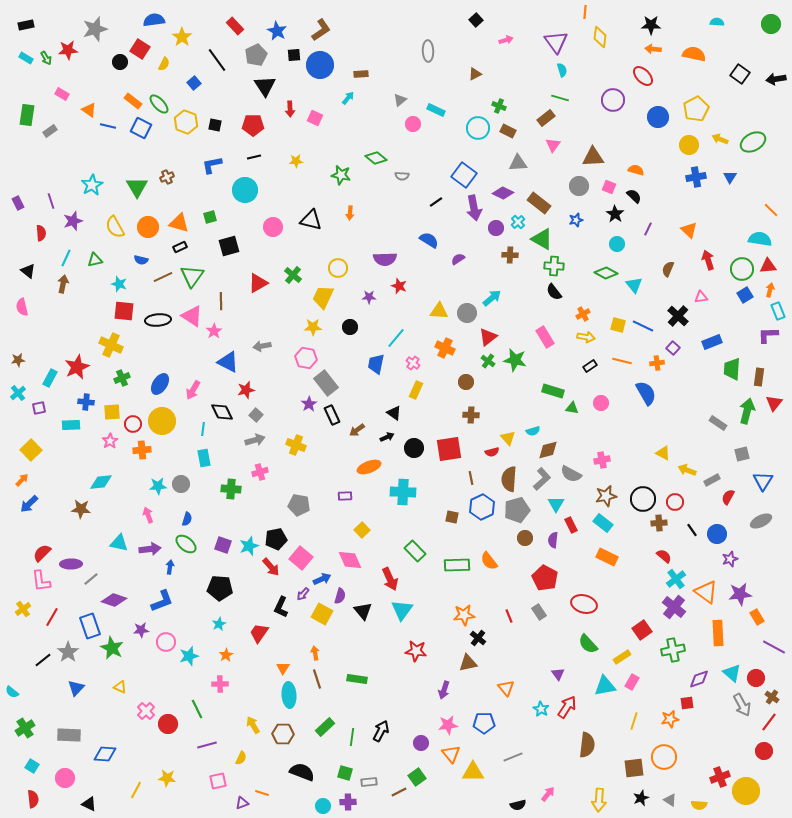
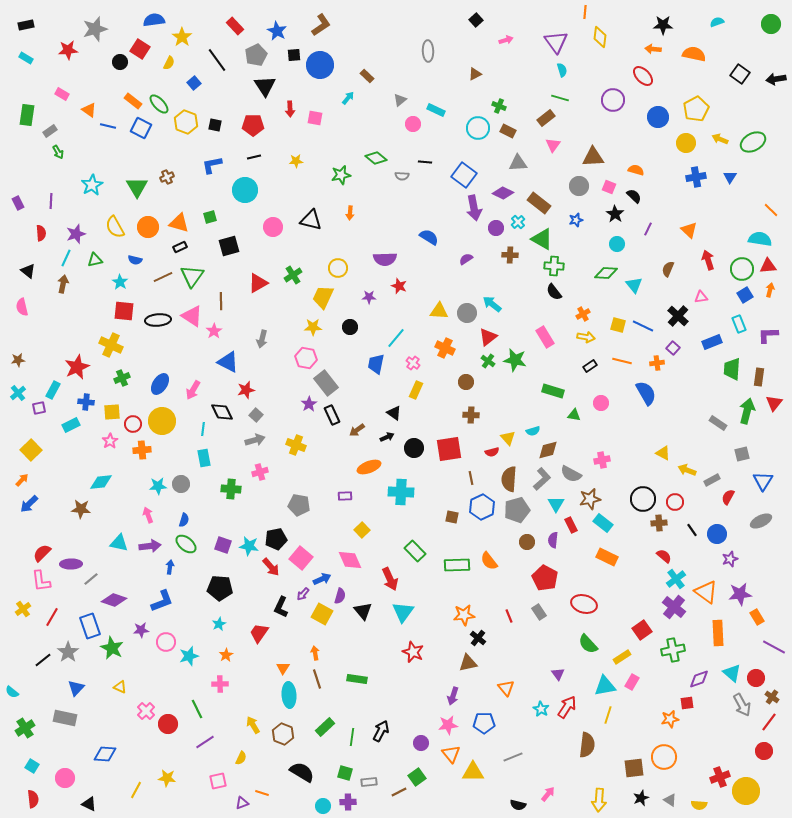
cyan semicircle at (717, 22): rotated 24 degrees counterclockwise
black star at (651, 25): moved 12 px right
brown L-shape at (321, 30): moved 5 px up
green arrow at (46, 58): moved 12 px right, 94 px down
yellow semicircle at (164, 64): moved 5 px right, 1 px up
brown rectangle at (361, 74): moved 6 px right, 2 px down; rotated 48 degrees clockwise
pink square at (315, 118): rotated 14 degrees counterclockwise
yellow circle at (689, 145): moved 3 px left, 2 px up
green star at (341, 175): rotated 24 degrees counterclockwise
purple line at (51, 201): rotated 21 degrees clockwise
black line at (436, 202): moved 11 px left, 40 px up; rotated 40 degrees clockwise
purple star at (73, 221): moved 3 px right, 13 px down
blue semicircle at (429, 240): moved 3 px up
purple semicircle at (458, 259): moved 8 px right
blue semicircle at (141, 260): moved 6 px left
green diamond at (606, 273): rotated 25 degrees counterclockwise
green cross at (293, 275): rotated 18 degrees clockwise
cyan star at (119, 284): moved 1 px right, 2 px up; rotated 14 degrees clockwise
cyan arrow at (492, 298): moved 6 px down; rotated 102 degrees counterclockwise
cyan rectangle at (778, 311): moved 39 px left, 13 px down
gray arrow at (262, 346): moved 7 px up; rotated 66 degrees counterclockwise
cyan rectangle at (50, 378): moved 3 px right, 12 px down
green triangle at (572, 408): moved 2 px right, 7 px down
cyan rectangle at (71, 425): rotated 24 degrees counterclockwise
cyan cross at (403, 492): moved 2 px left
brown star at (606, 496): moved 16 px left, 3 px down
blue semicircle at (187, 519): moved 3 px left, 1 px down
brown circle at (525, 538): moved 2 px right, 4 px down
cyan star at (249, 546): rotated 30 degrees clockwise
purple arrow at (150, 549): moved 3 px up
cyan triangle at (402, 610): moved 1 px right, 2 px down
red star at (416, 651): moved 3 px left, 1 px down; rotated 15 degrees clockwise
purple arrow at (444, 690): moved 9 px right, 6 px down
yellow line at (634, 721): moved 26 px left, 6 px up
brown hexagon at (283, 734): rotated 20 degrees clockwise
gray rectangle at (69, 735): moved 4 px left, 17 px up; rotated 10 degrees clockwise
purple line at (207, 745): moved 2 px left, 3 px up; rotated 18 degrees counterclockwise
black semicircle at (302, 772): rotated 10 degrees clockwise
black semicircle at (518, 805): rotated 28 degrees clockwise
